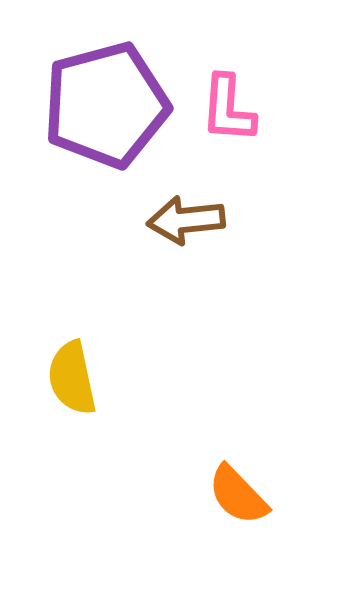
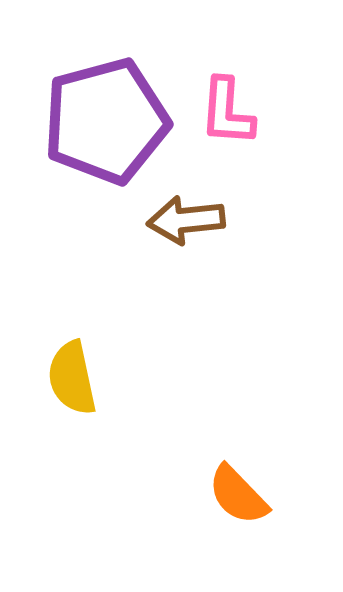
purple pentagon: moved 16 px down
pink L-shape: moved 1 px left, 3 px down
